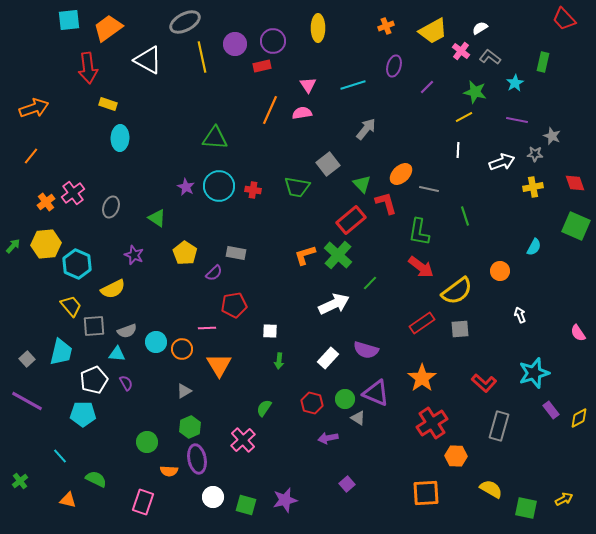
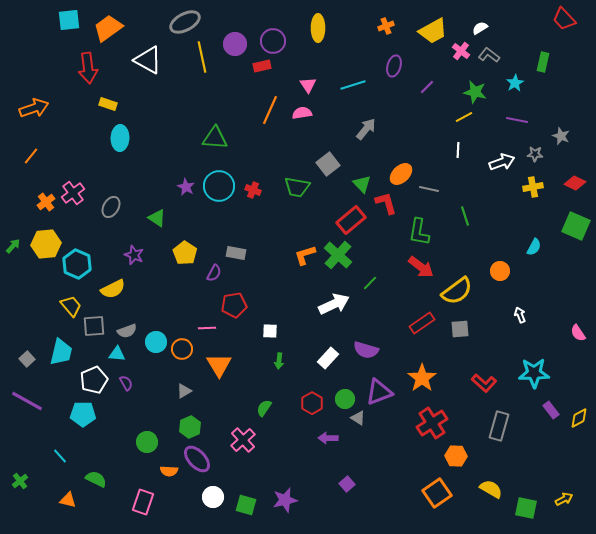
gray L-shape at (490, 57): moved 1 px left, 2 px up
gray star at (552, 136): moved 9 px right
red diamond at (575, 183): rotated 45 degrees counterclockwise
red cross at (253, 190): rotated 14 degrees clockwise
gray ellipse at (111, 207): rotated 10 degrees clockwise
purple semicircle at (214, 273): rotated 18 degrees counterclockwise
cyan star at (534, 373): rotated 16 degrees clockwise
purple triangle at (376, 393): moved 3 px right, 1 px up; rotated 44 degrees counterclockwise
red hexagon at (312, 403): rotated 15 degrees clockwise
purple arrow at (328, 438): rotated 12 degrees clockwise
purple ellipse at (197, 459): rotated 32 degrees counterclockwise
orange square at (426, 493): moved 11 px right; rotated 32 degrees counterclockwise
